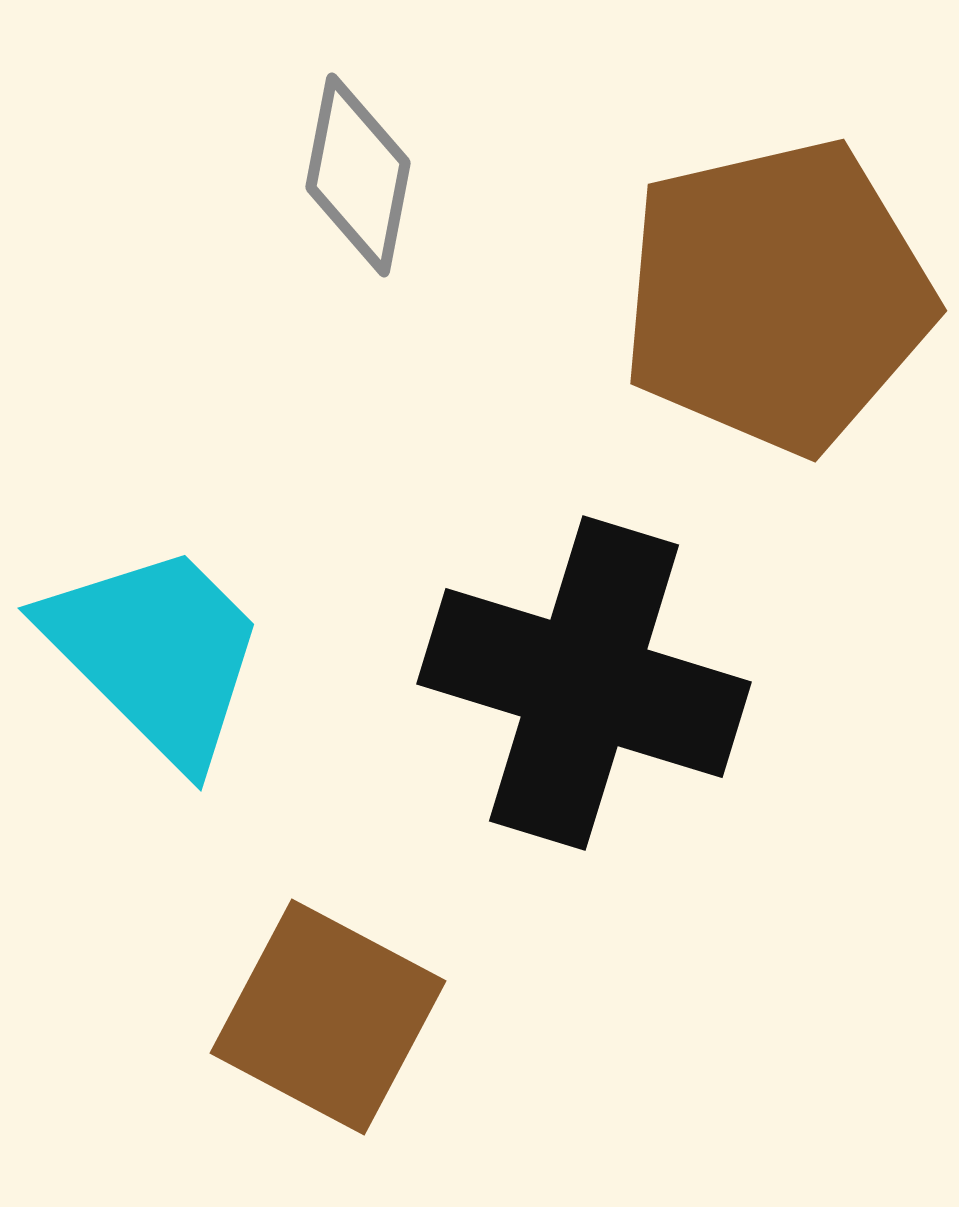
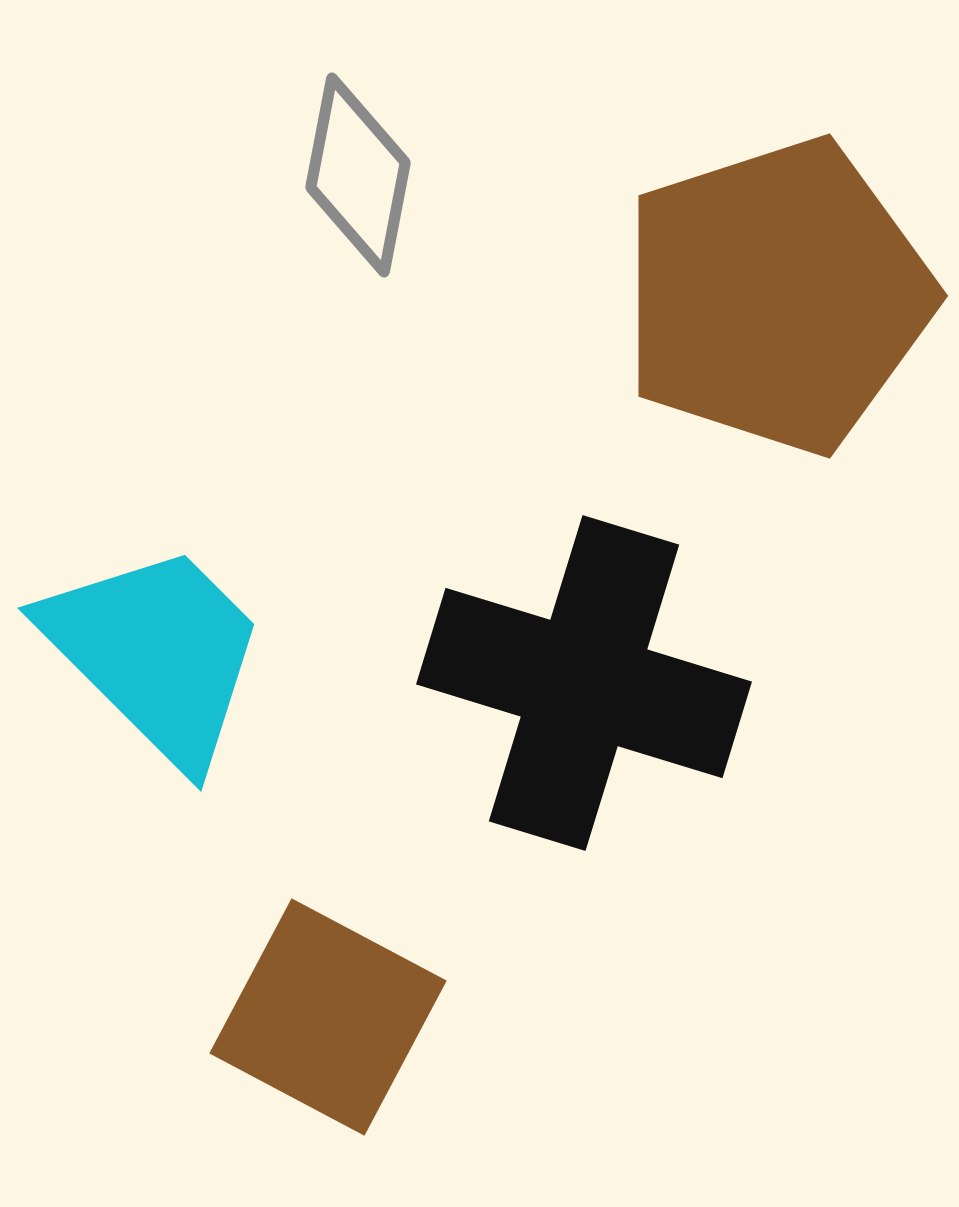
brown pentagon: rotated 5 degrees counterclockwise
